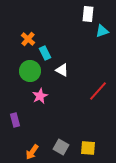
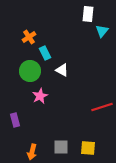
cyan triangle: rotated 32 degrees counterclockwise
orange cross: moved 1 px right, 2 px up; rotated 16 degrees clockwise
red line: moved 4 px right, 16 px down; rotated 30 degrees clockwise
gray square: rotated 28 degrees counterclockwise
orange arrow: rotated 21 degrees counterclockwise
